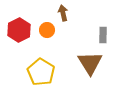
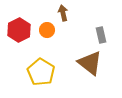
gray rectangle: moved 2 px left; rotated 14 degrees counterclockwise
brown triangle: rotated 20 degrees counterclockwise
